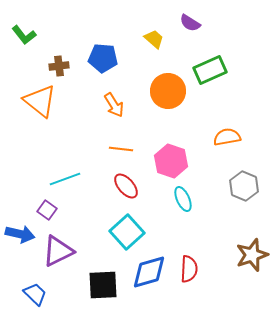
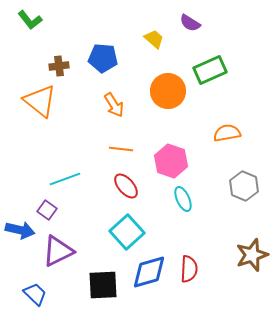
green L-shape: moved 6 px right, 15 px up
orange semicircle: moved 4 px up
blue arrow: moved 4 px up
